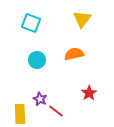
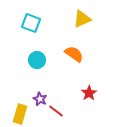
yellow triangle: rotated 30 degrees clockwise
orange semicircle: rotated 48 degrees clockwise
yellow rectangle: rotated 18 degrees clockwise
